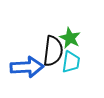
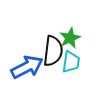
green star: rotated 20 degrees clockwise
blue arrow: rotated 24 degrees counterclockwise
